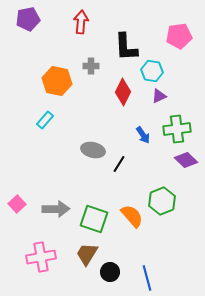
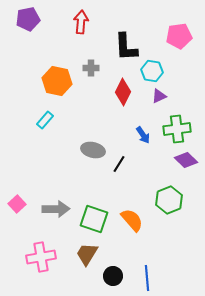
gray cross: moved 2 px down
green hexagon: moved 7 px right, 1 px up
orange semicircle: moved 4 px down
black circle: moved 3 px right, 4 px down
blue line: rotated 10 degrees clockwise
